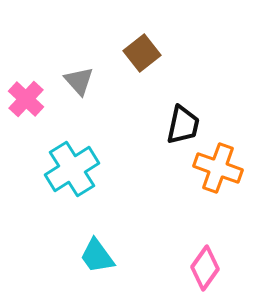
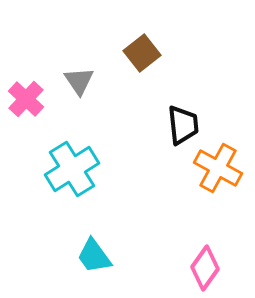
gray triangle: rotated 8 degrees clockwise
black trapezoid: rotated 18 degrees counterclockwise
orange cross: rotated 9 degrees clockwise
cyan trapezoid: moved 3 px left
